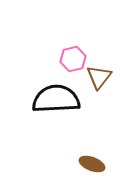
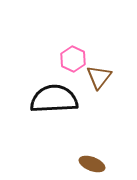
pink hexagon: rotated 20 degrees counterclockwise
black semicircle: moved 2 px left
